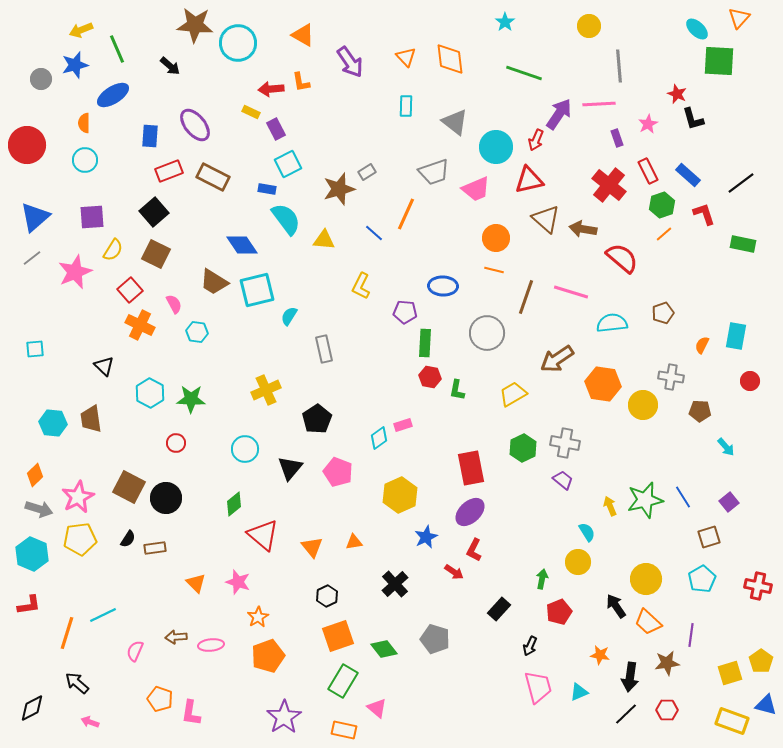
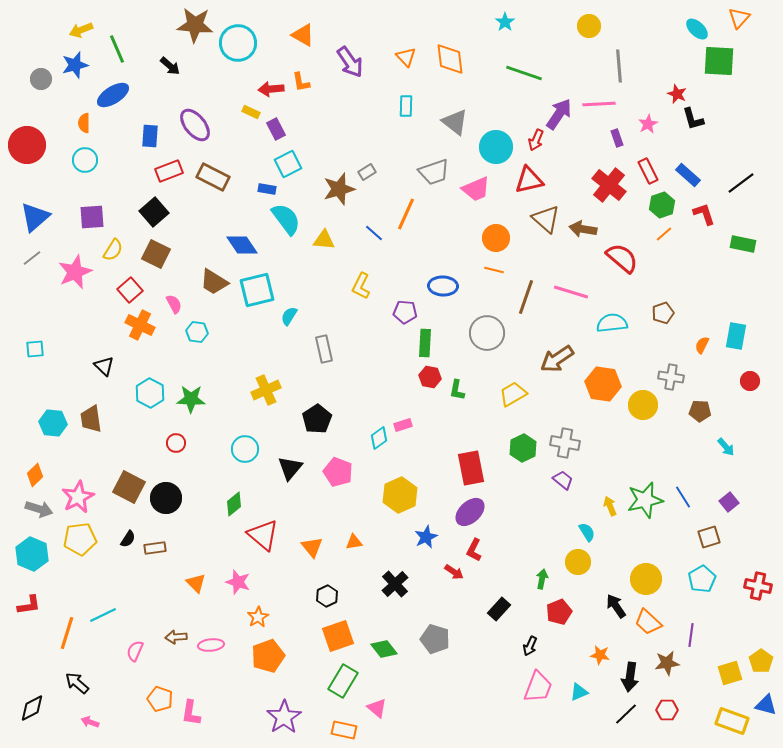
pink trapezoid at (538, 687): rotated 36 degrees clockwise
